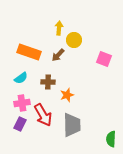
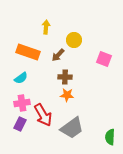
yellow arrow: moved 13 px left, 1 px up
orange rectangle: moved 1 px left
brown cross: moved 17 px right, 5 px up
orange star: rotated 24 degrees clockwise
gray trapezoid: moved 3 px down; rotated 55 degrees clockwise
green semicircle: moved 1 px left, 2 px up
